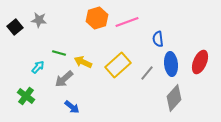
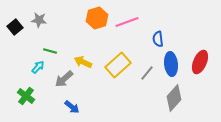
green line: moved 9 px left, 2 px up
